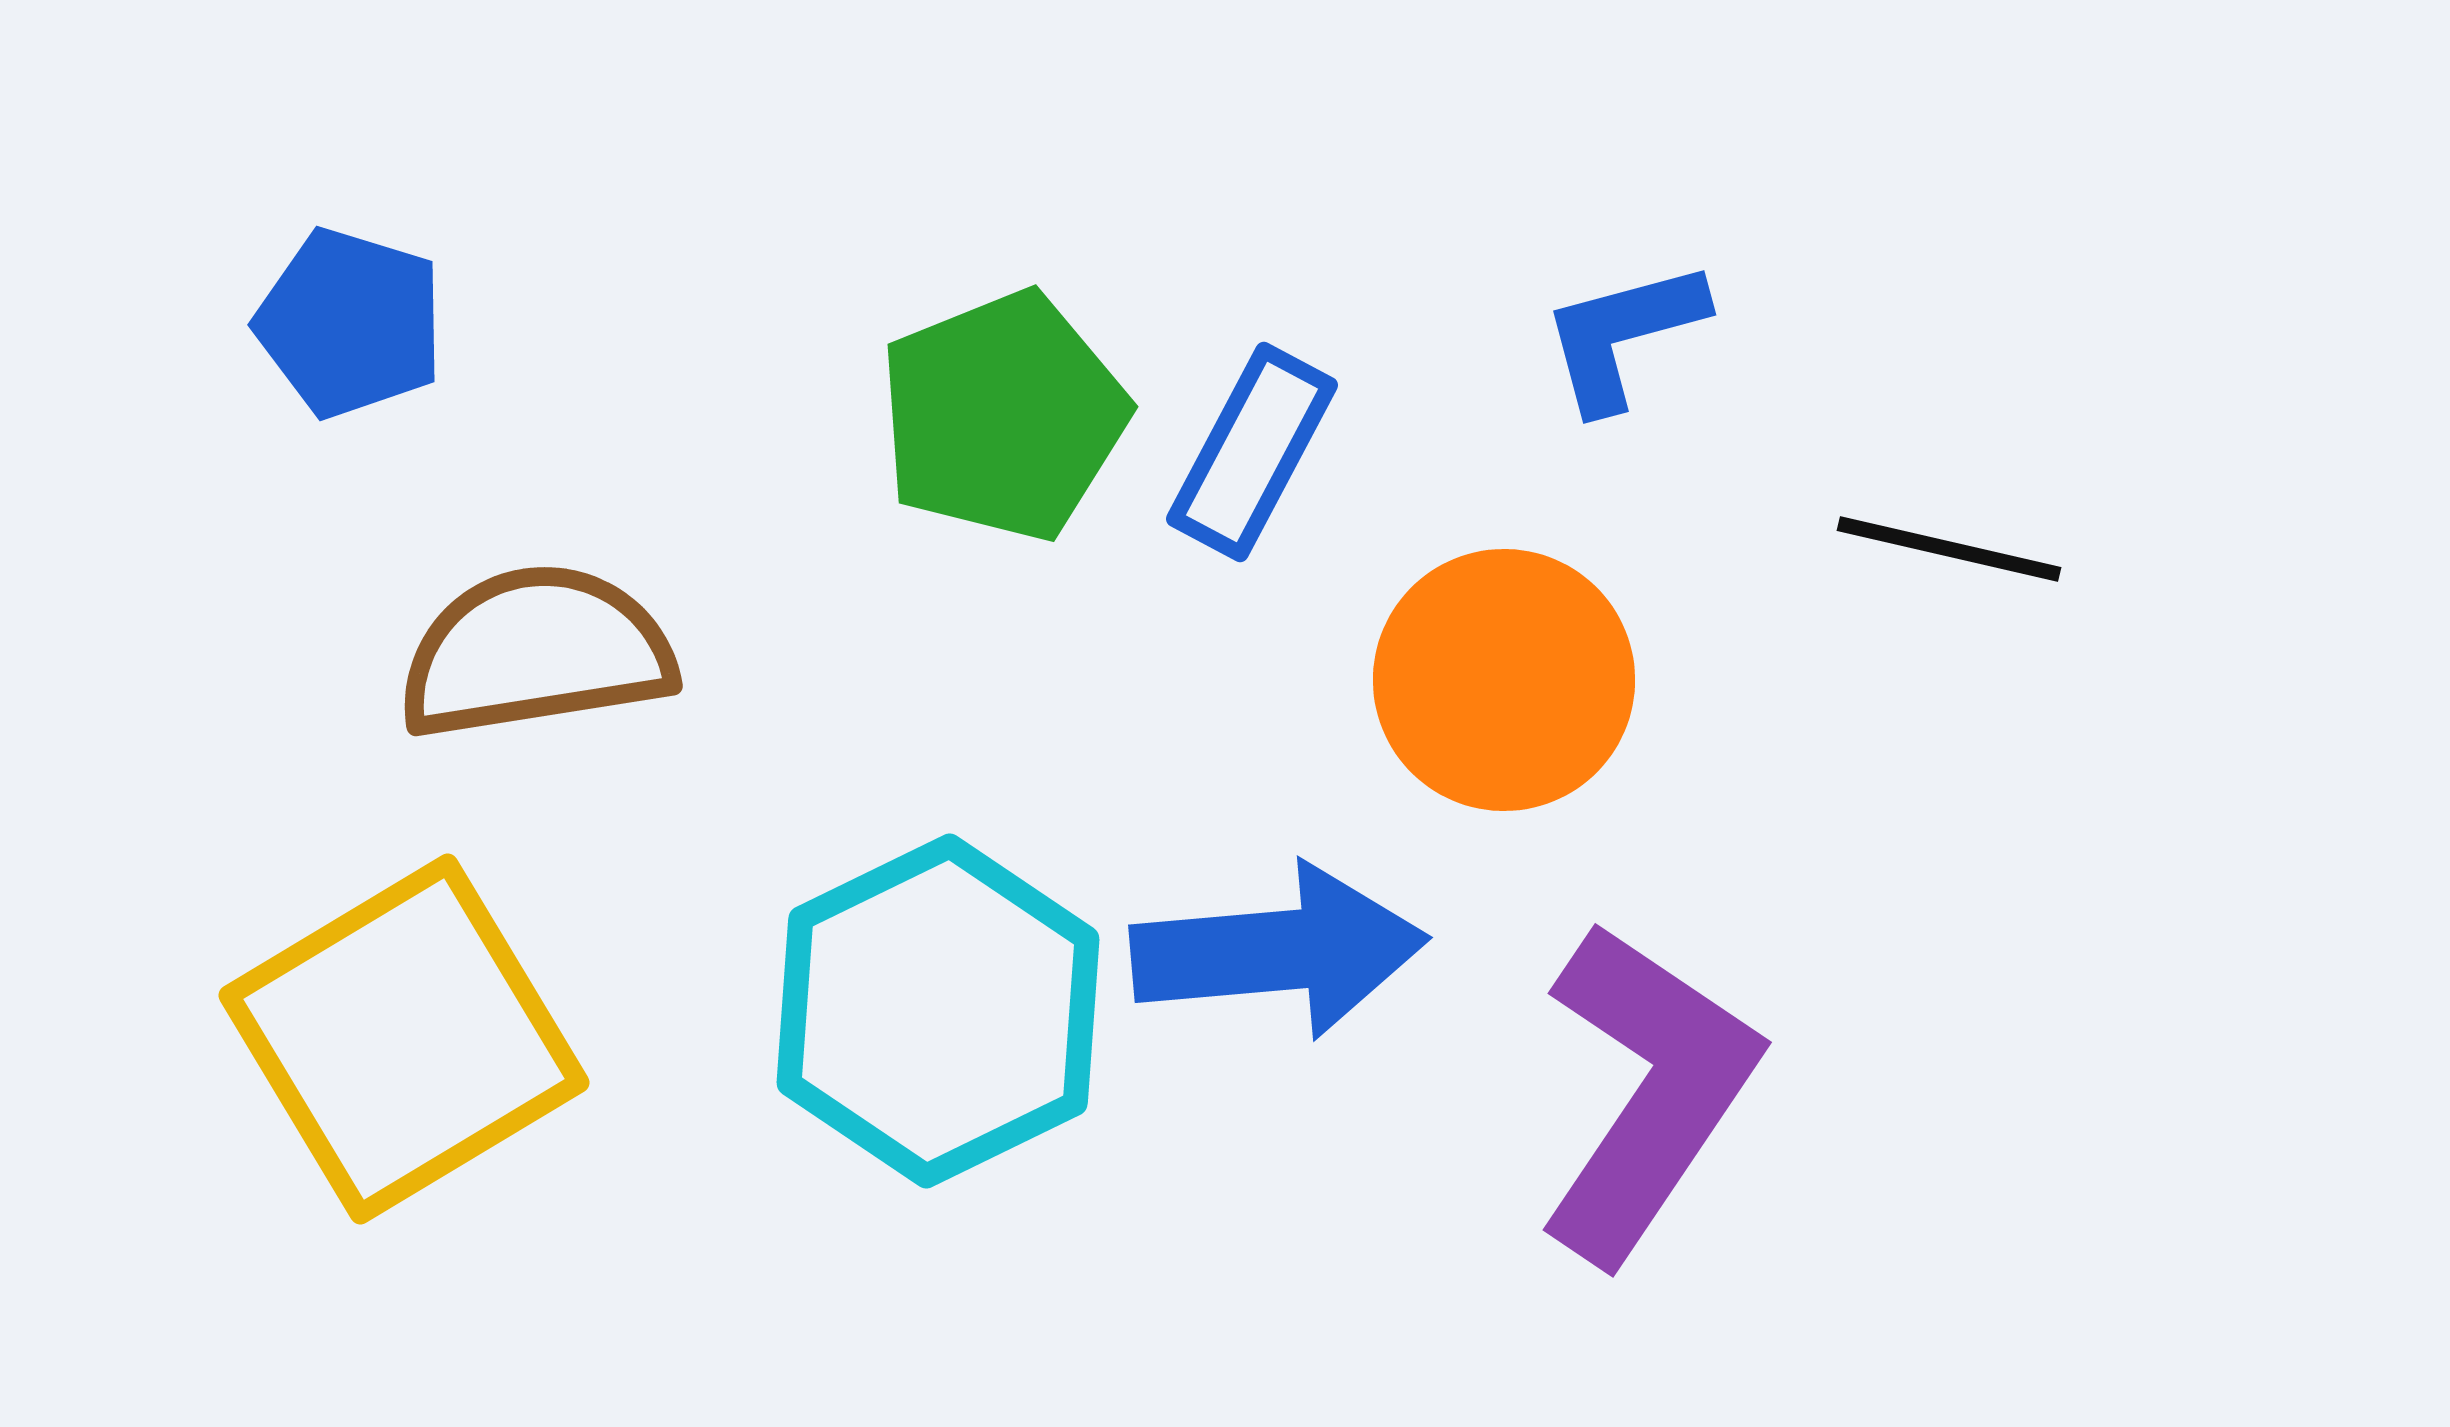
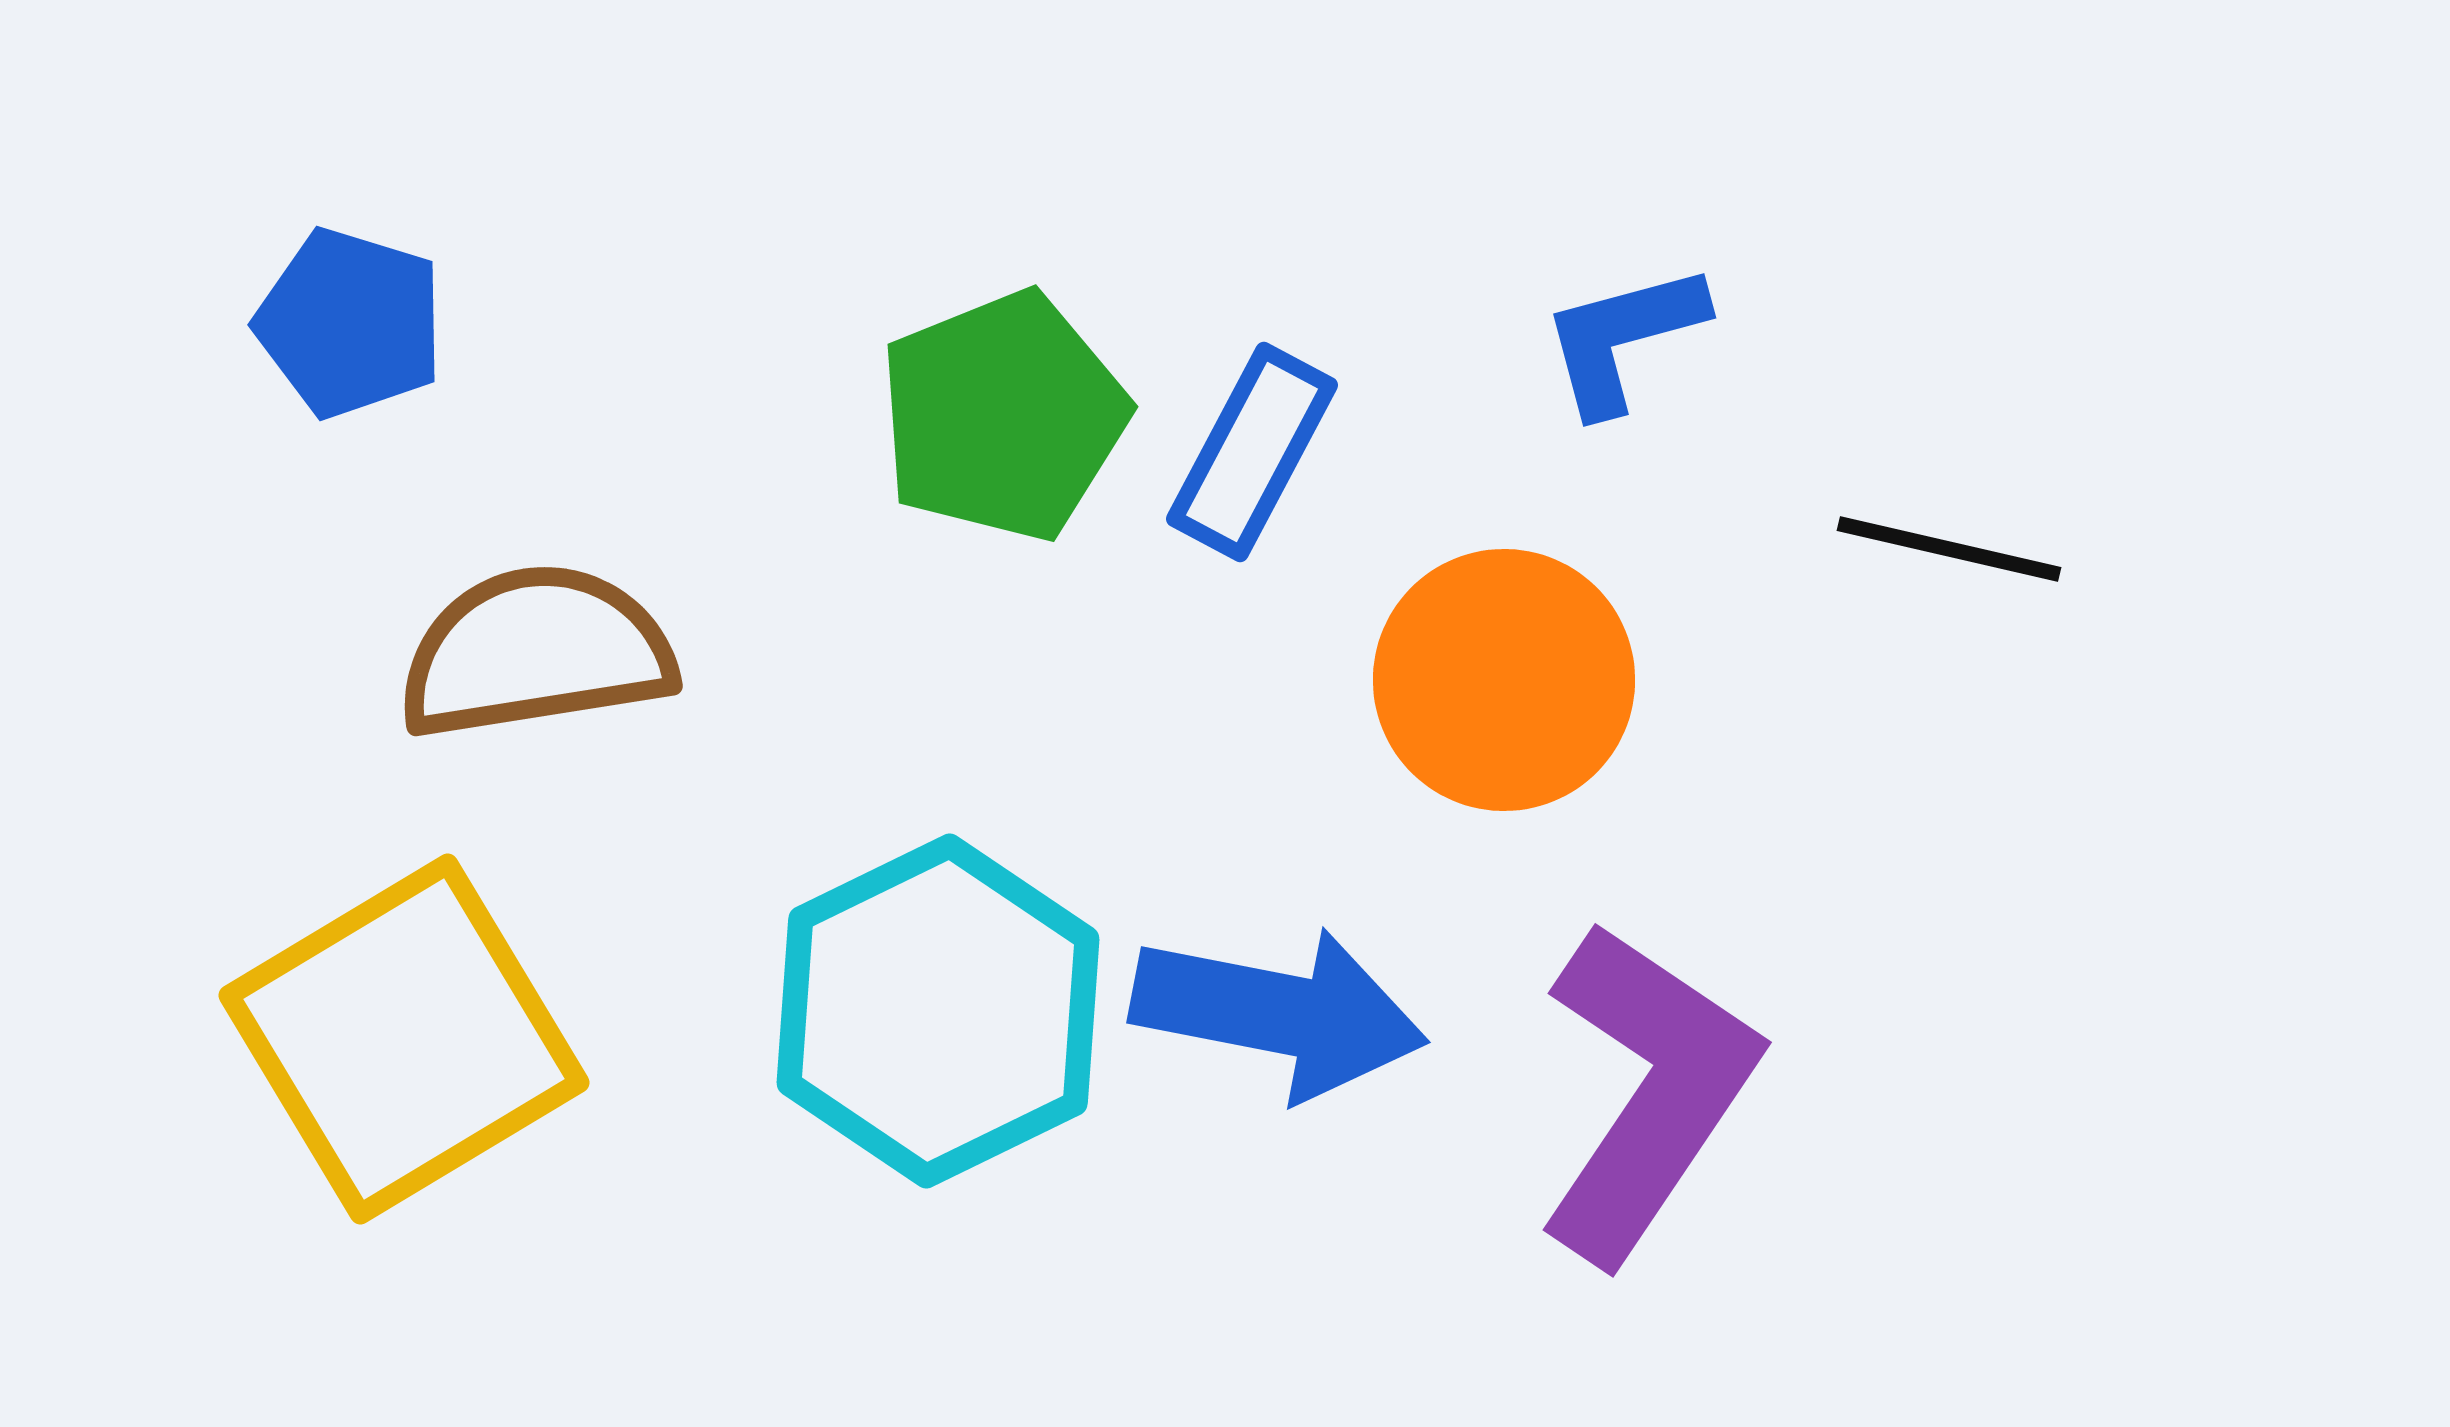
blue L-shape: moved 3 px down
blue arrow: moved 62 px down; rotated 16 degrees clockwise
